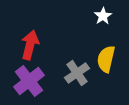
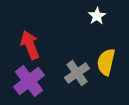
white star: moved 6 px left
red arrow: rotated 36 degrees counterclockwise
yellow semicircle: moved 3 px down
